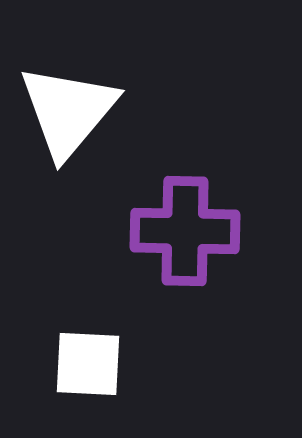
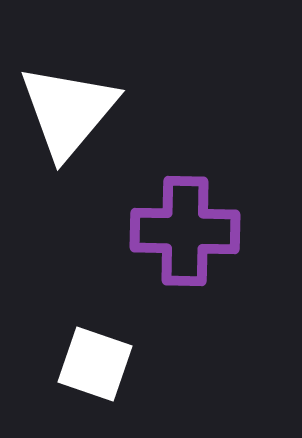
white square: moved 7 px right; rotated 16 degrees clockwise
